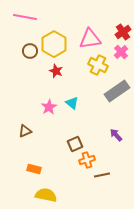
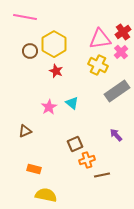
pink triangle: moved 10 px right
